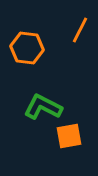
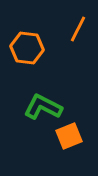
orange line: moved 2 px left, 1 px up
orange square: rotated 12 degrees counterclockwise
